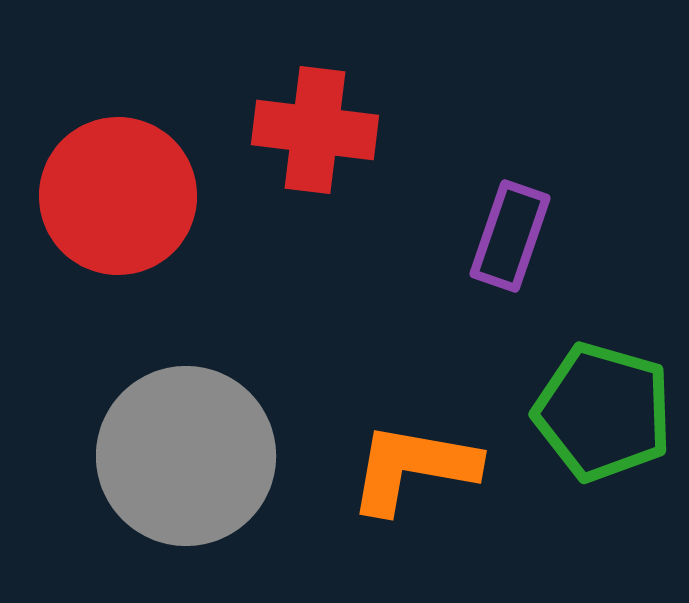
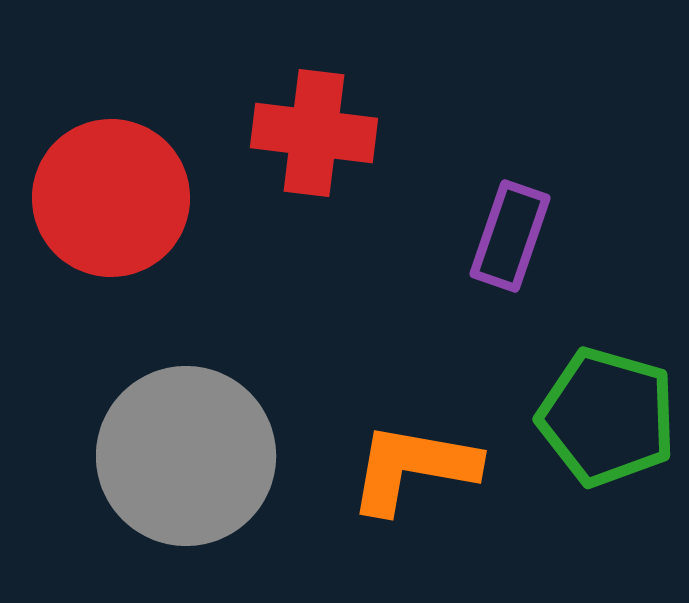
red cross: moved 1 px left, 3 px down
red circle: moved 7 px left, 2 px down
green pentagon: moved 4 px right, 5 px down
